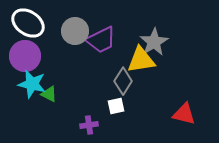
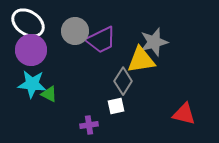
gray star: rotated 16 degrees clockwise
purple circle: moved 6 px right, 6 px up
cyan star: rotated 8 degrees counterclockwise
